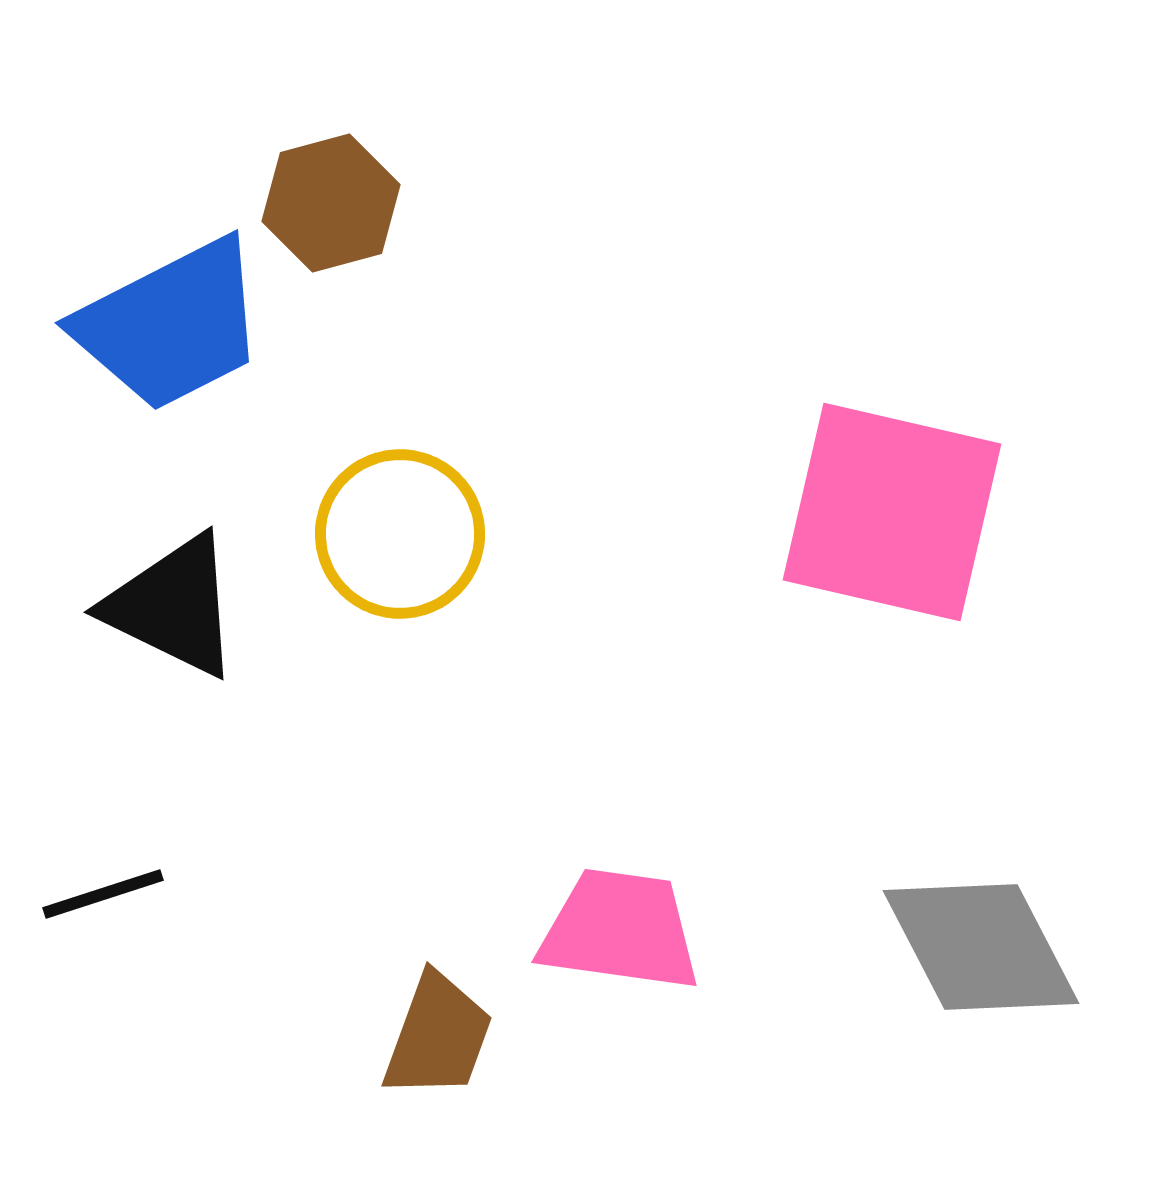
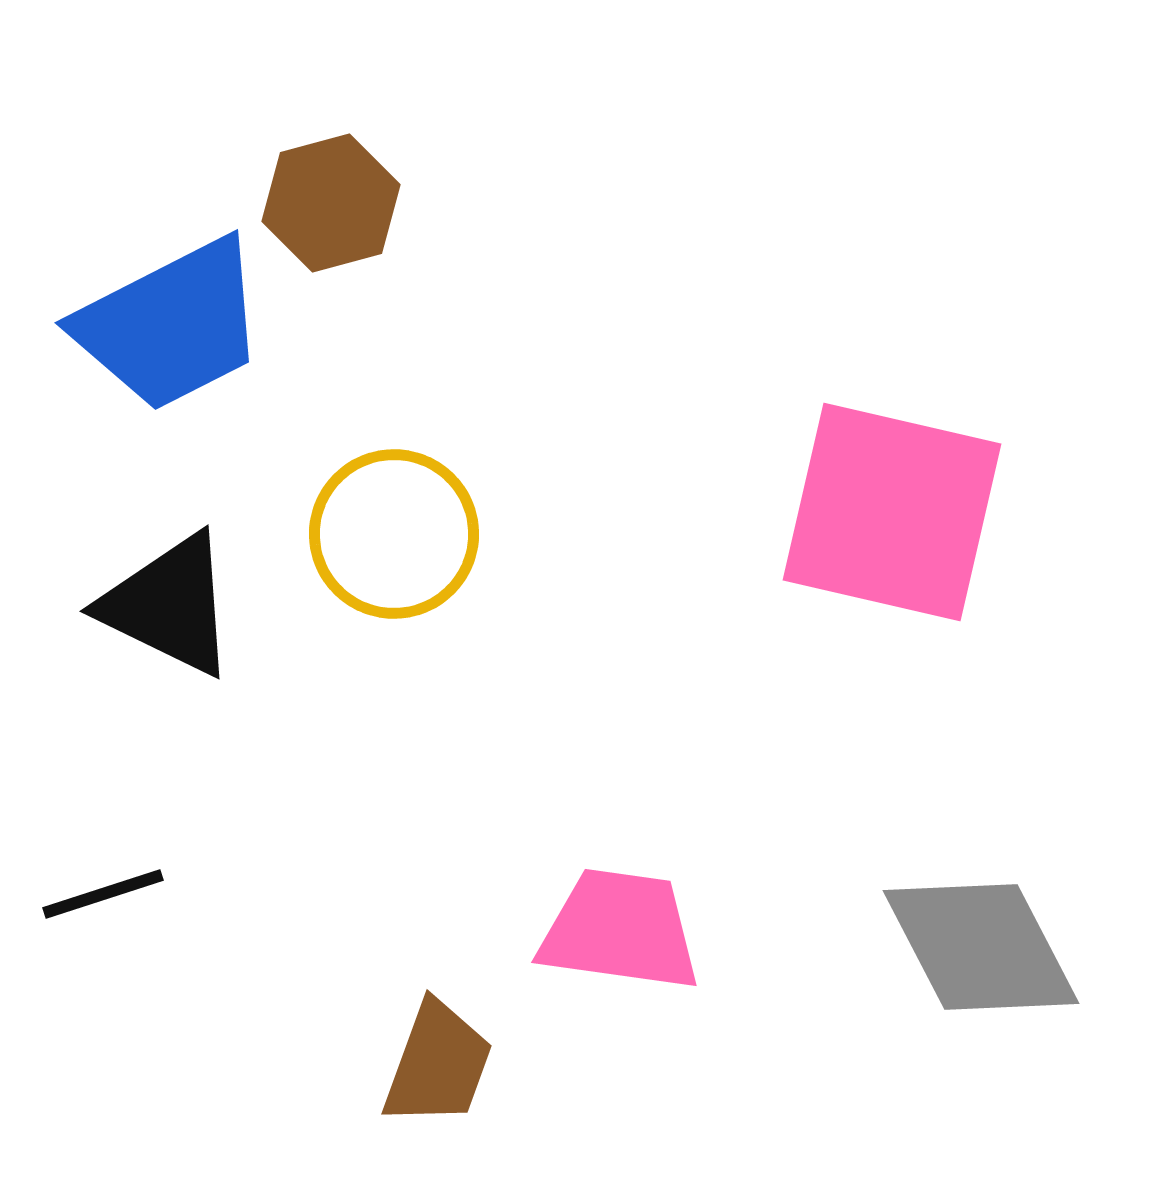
yellow circle: moved 6 px left
black triangle: moved 4 px left, 1 px up
brown trapezoid: moved 28 px down
